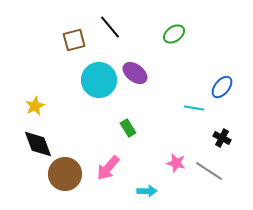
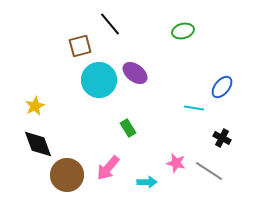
black line: moved 3 px up
green ellipse: moved 9 px right, 3 px up; rotated 20 degrees clockwise
brown square: moved 6 px right, 6 px down
brown circle: moved 2 px right, 1 px down
cyan arrow: moved 9 px up
